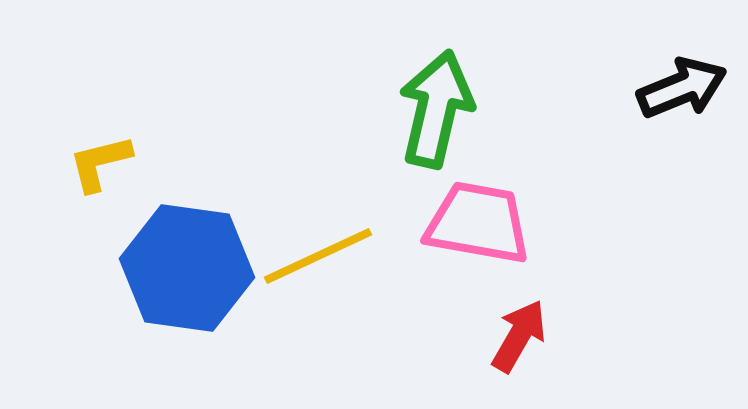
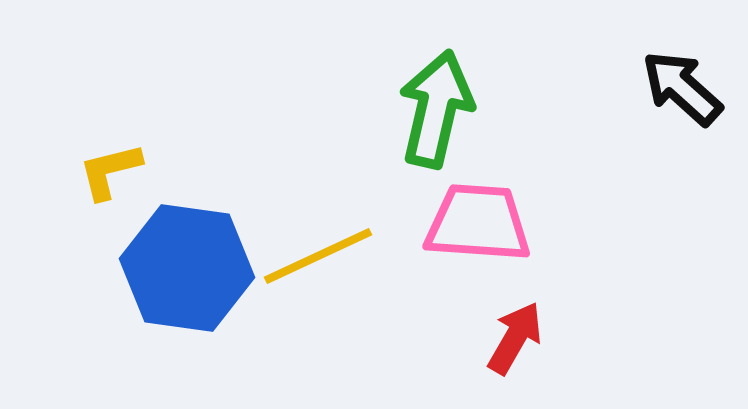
black arrow: rotated 116 degrees counterclockwise
yellow L-shape: moved 10 px right, 8 px down
pink trapezoid: rotated 6 degrees counterclockwise
red arrow: moved 4 px left, 2 px down
